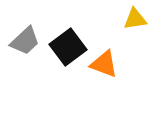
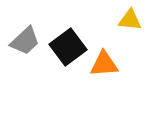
yellow triangle: moved 5 px left, 1 px down; rotated 15 degrees clockwise
orange triangle: rotated 24 degrees counterclockwise
